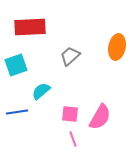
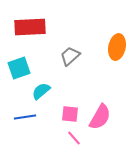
cyan square: moved 3 px right, 3 px down
blue line: moved 8 px right, 5 px down
pink line: moved 1 px right, 1 px up; rotated 21 degrees counterclockwise
